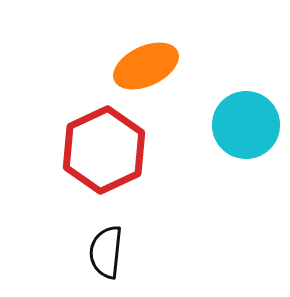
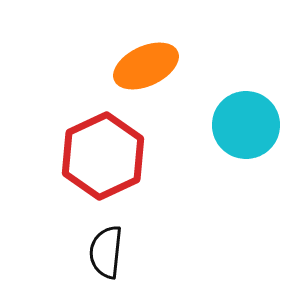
red hexagon: moved 1 px left, 6 px down
